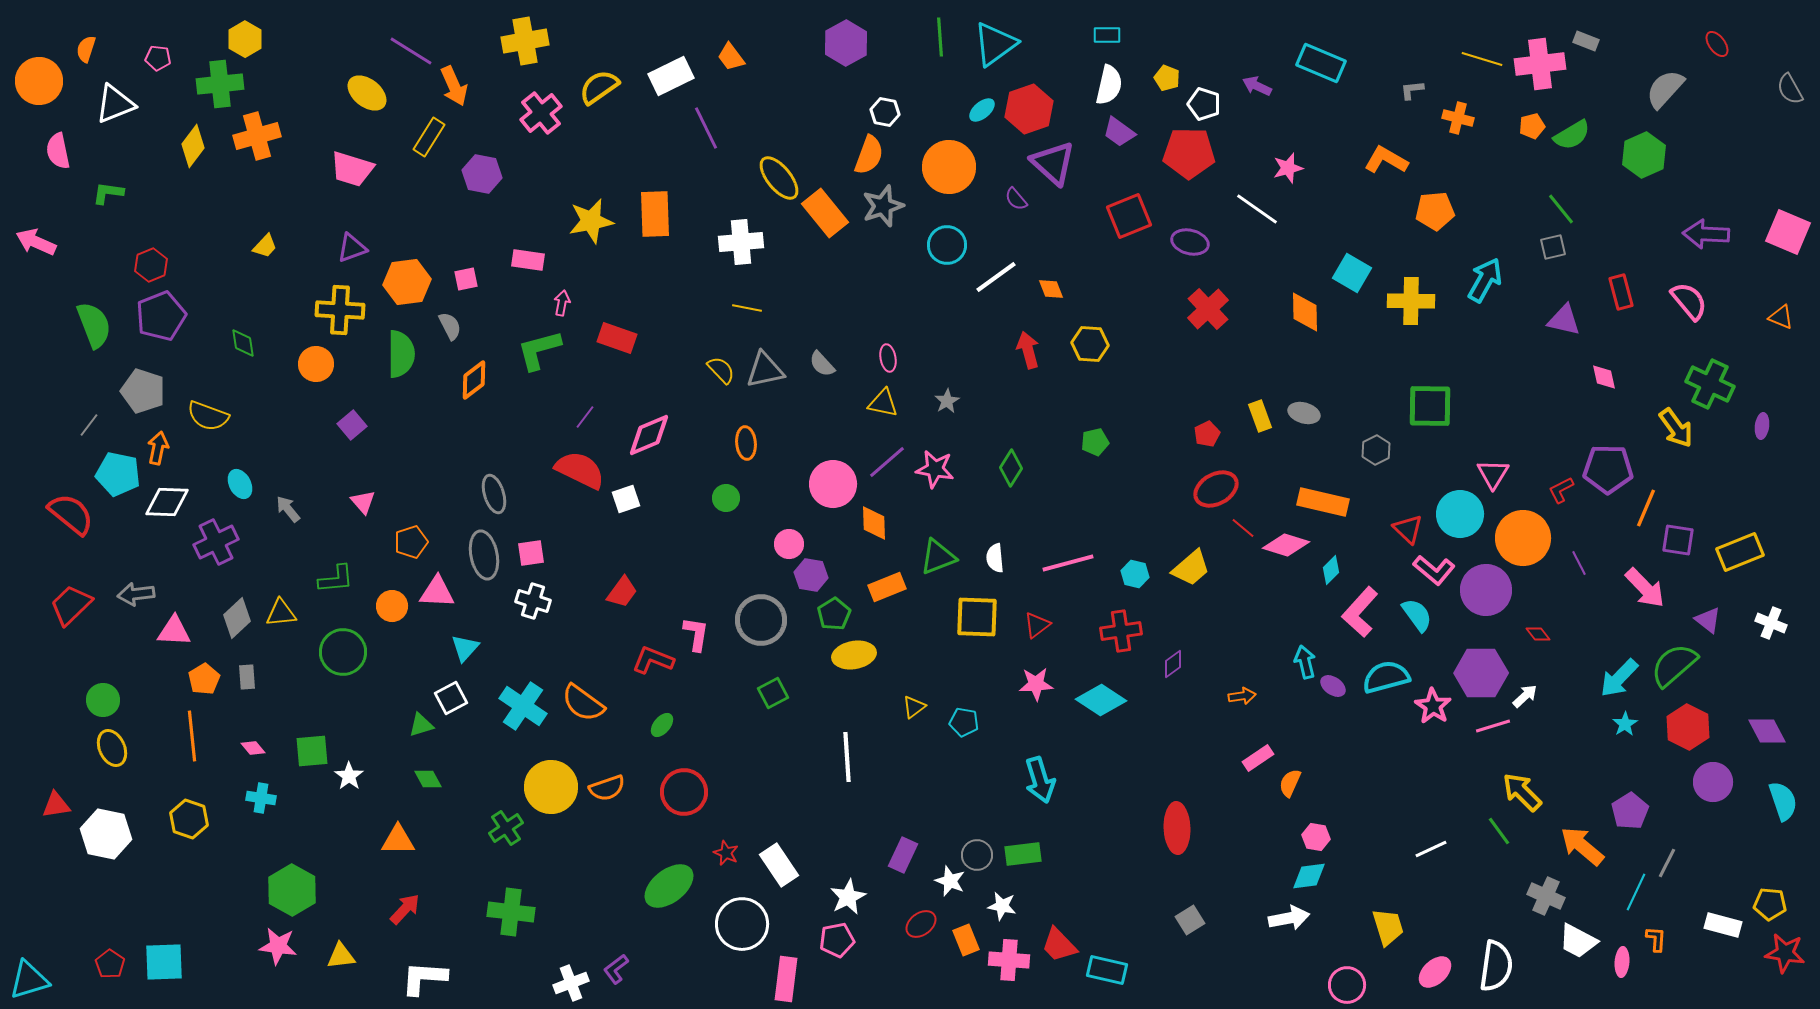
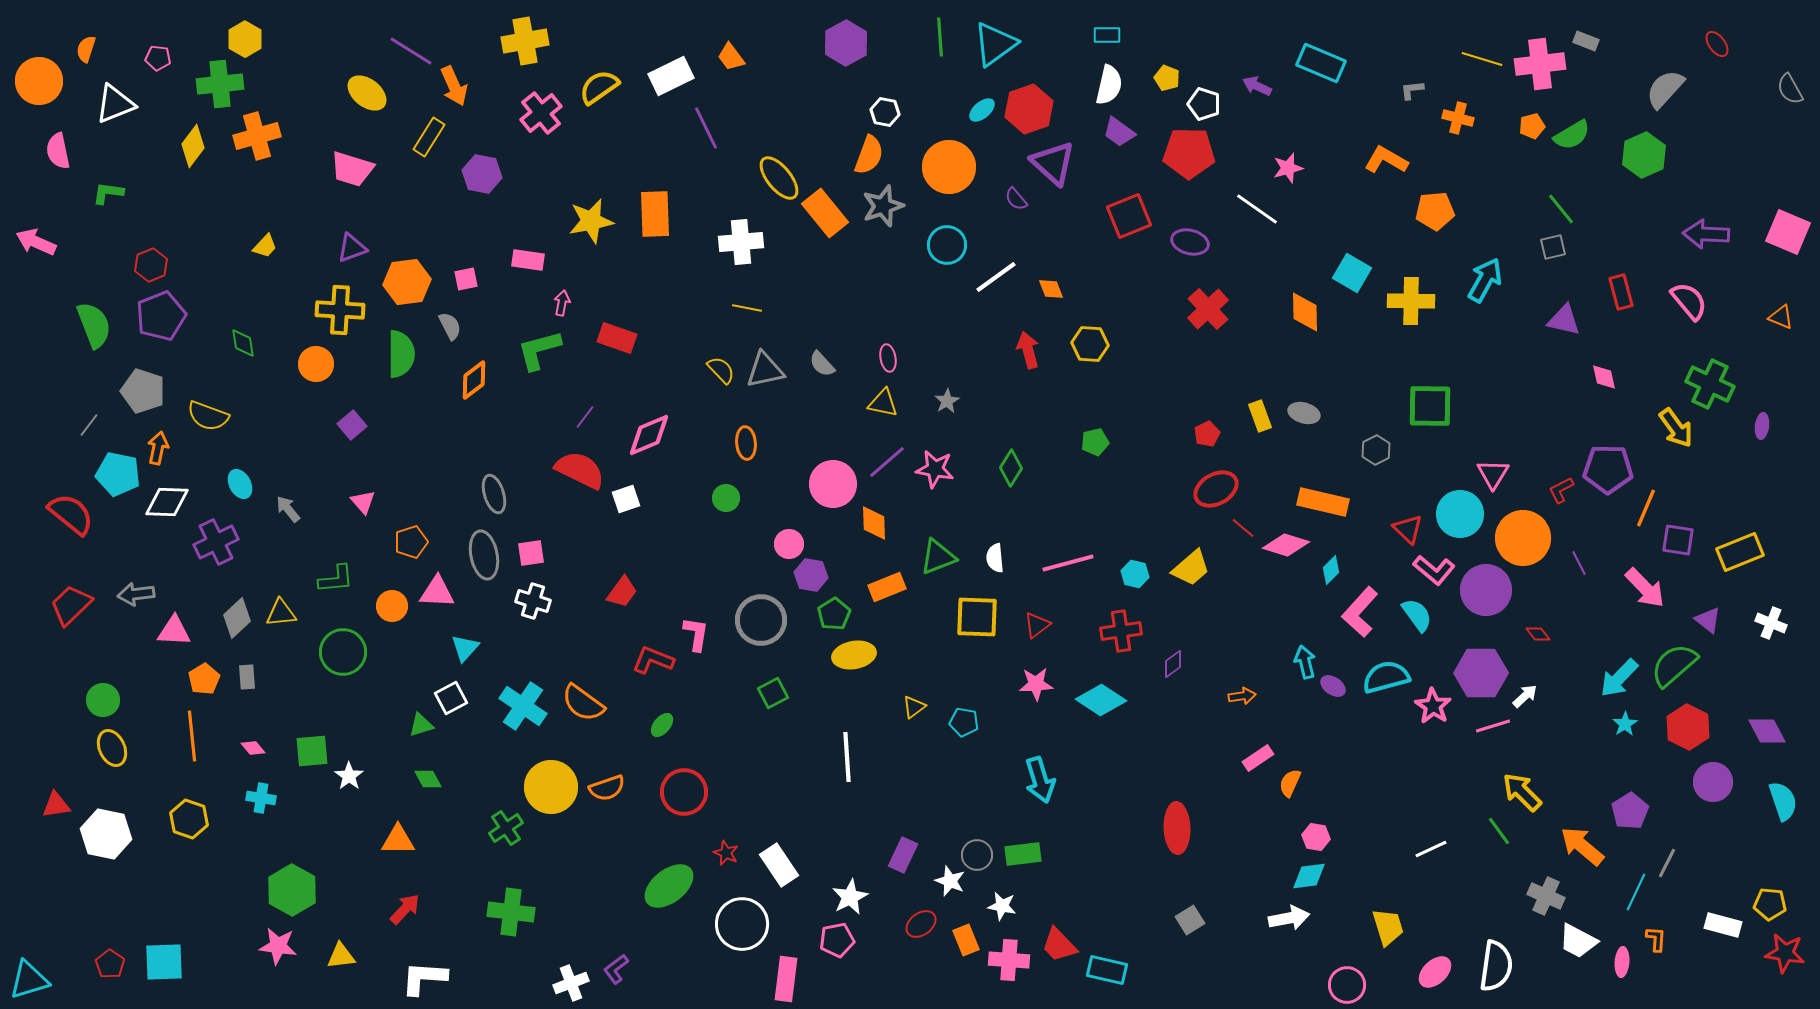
white star at (848, 897): moved 2 px right
